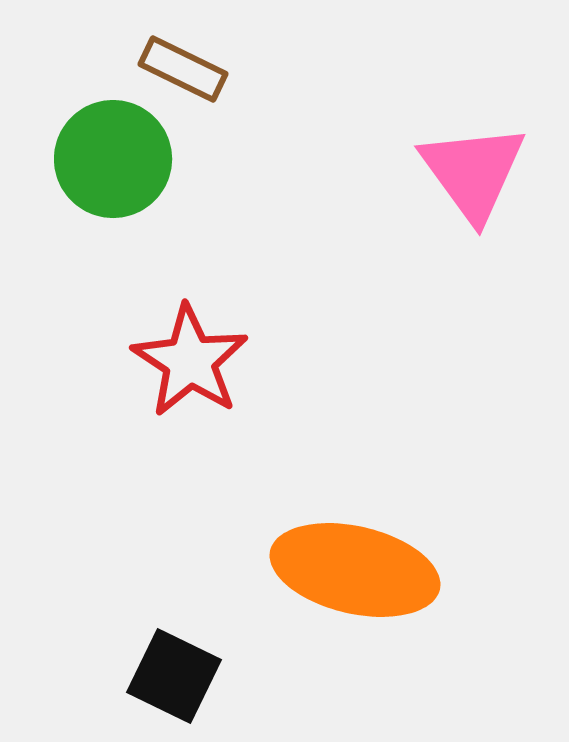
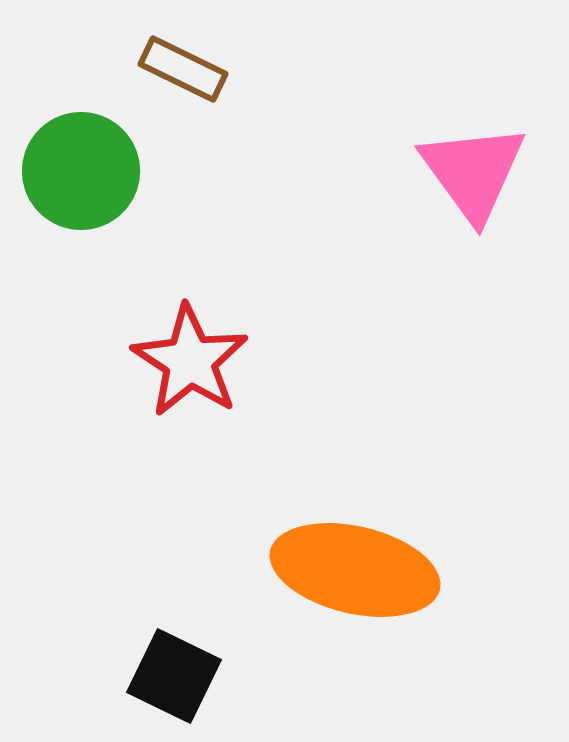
green circle: moved 32 px left, 12 px down
